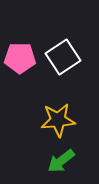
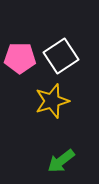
white square: moved 2 px left, 1 px up
yellow star: moved 6 px left, 19 px up; rotated 12 degrees counterclockwise
